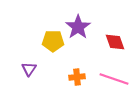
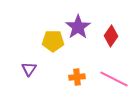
red diamond: moved 4 px left, 6 px up; rotated 55 degrees clockwise
pink line: rotated 8 degrees clockwise
